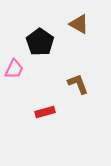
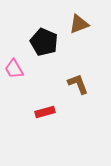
brown triangle: rotated 50 degrees counterclockwise
black pentagon: moved 4 px right; rotated 12 degrees counterclockwise
pink trapezoid: rotated 125 degrees clockwise
